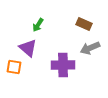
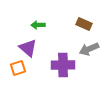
green arrow: rotated 56 degrees clockwise
gray arrow: moved 1 px left, 1 px down
orange square: moved 4 px right, 1 px down; rotated 28 degrees counterclockwise
